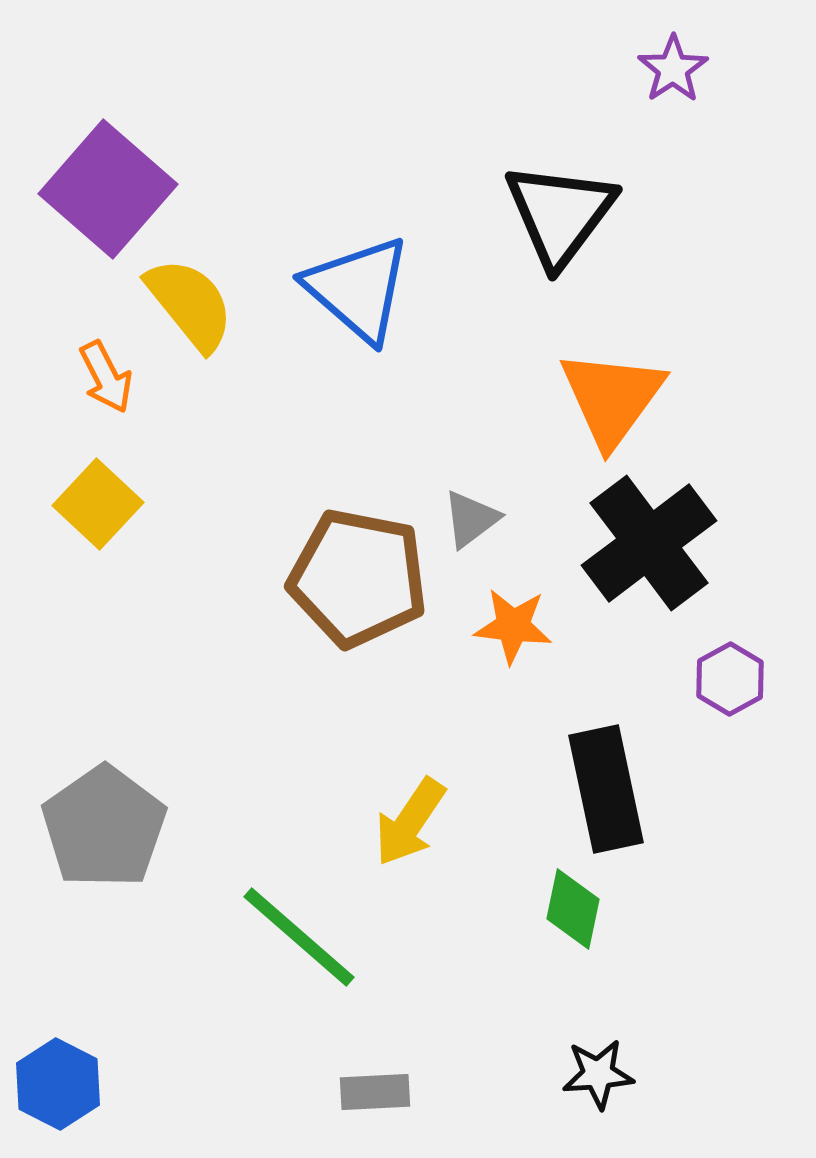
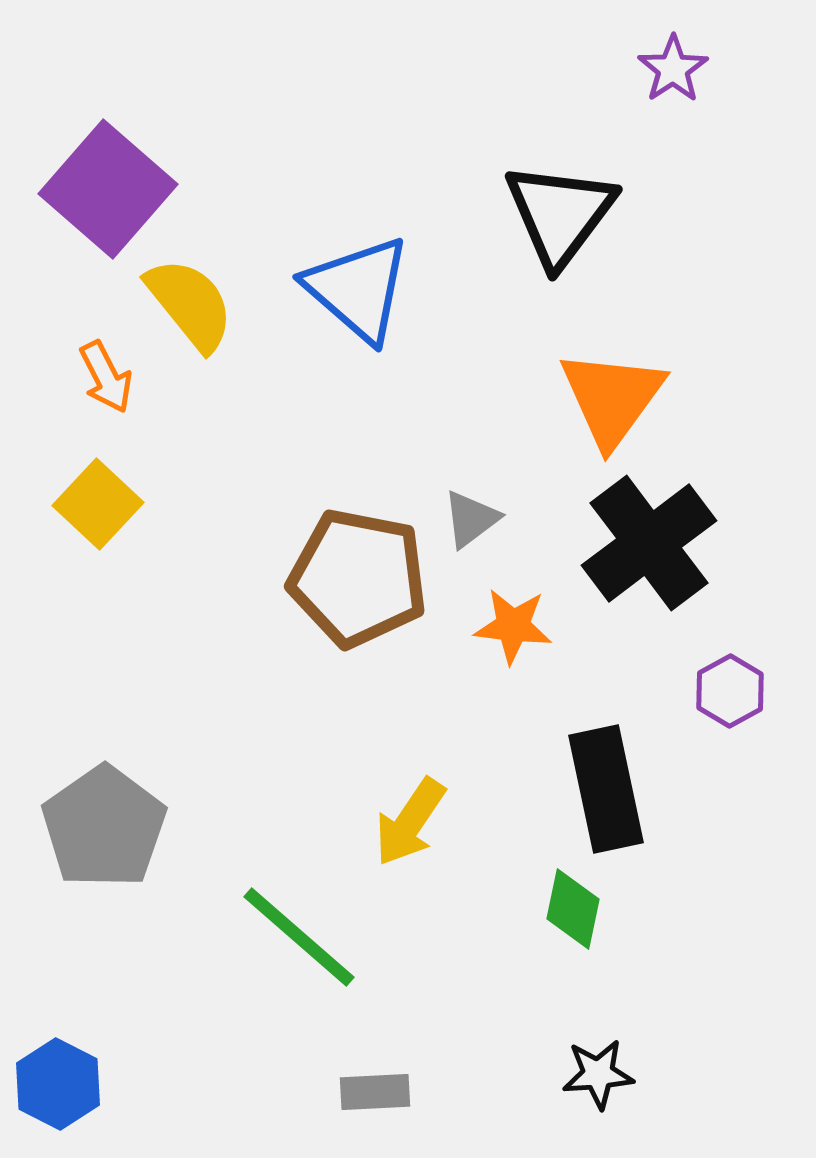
purple hexagon: moved 12 px down
